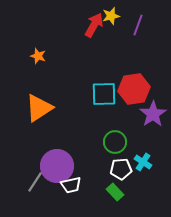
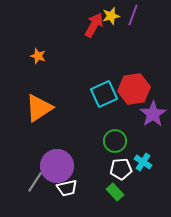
purple line: moved 5 px left, 10 px up
cyan square: rotated 24 degrees counterclockwise
green circle: moved 1 px up
white trapezoid: moved 4 px left, 3 px down
